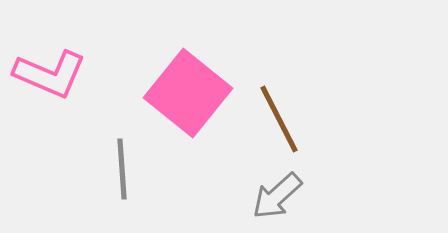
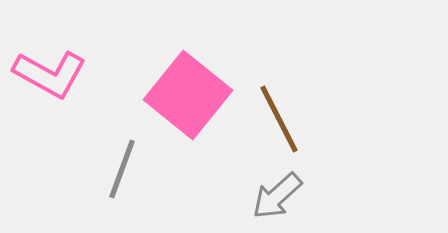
pink L-shape: rotated 6 degrees clockwise
pink square: moved 2 px down
gray line: rotated 24 degrees clockwise
